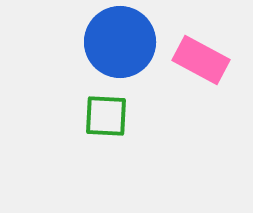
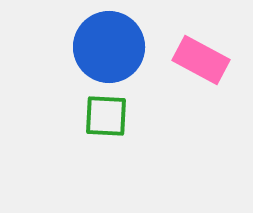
blue circle: moved 11 px left, 5 px down
